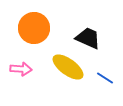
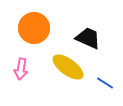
pink arrow: rotated 95 degrees clockwise
blue line: moved 5 px down
